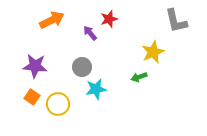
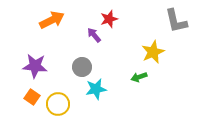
purple arrow: moved 4 px right, 2 px down
